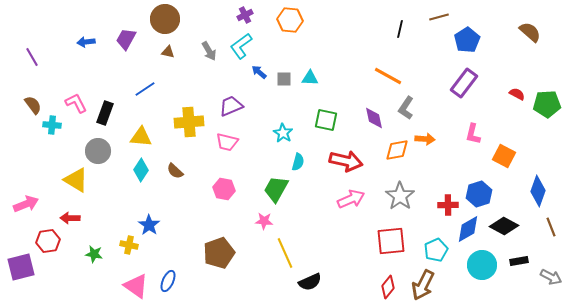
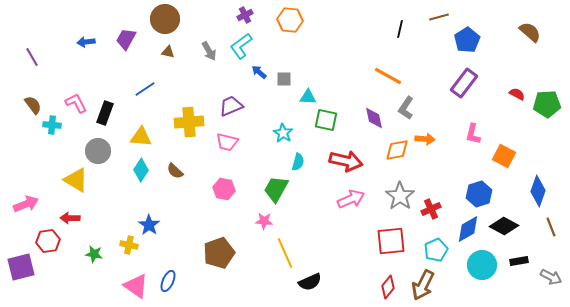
cyan triangle at (310, 78): moved 2 px left, 19 px down
red cross at (448, 205): moved 17 px left, 4 px down; rotated 24 degrees counterclockwise
